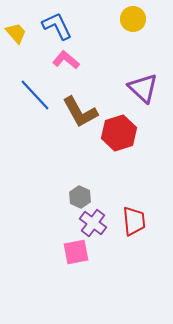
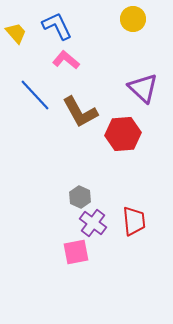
red hexagon: moved 4 px right, 1 px down; rotated 12 degrees clockwise
